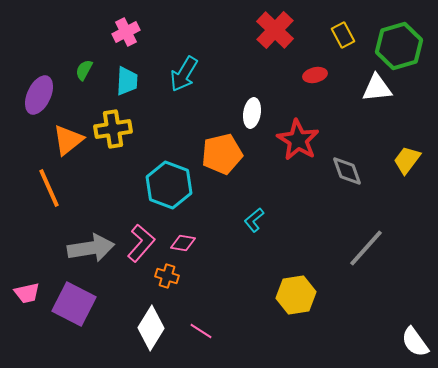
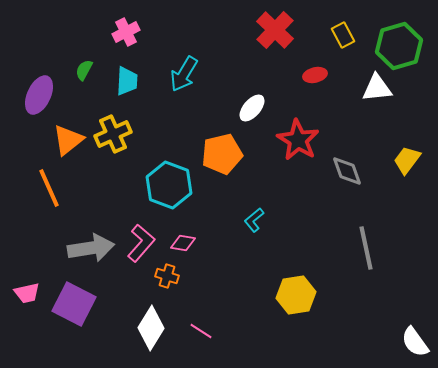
white ellipse: moved 5 px up; rotated 32 degrees clockwise
yellow cross: moved 5 px down; rotated 15 degrees counterclockwise
gray line: rotated 54 degrees counterclockwise
